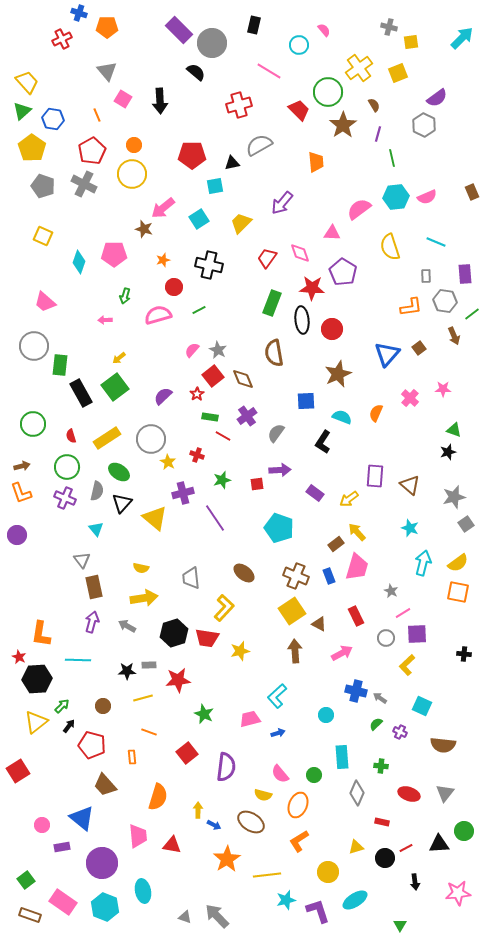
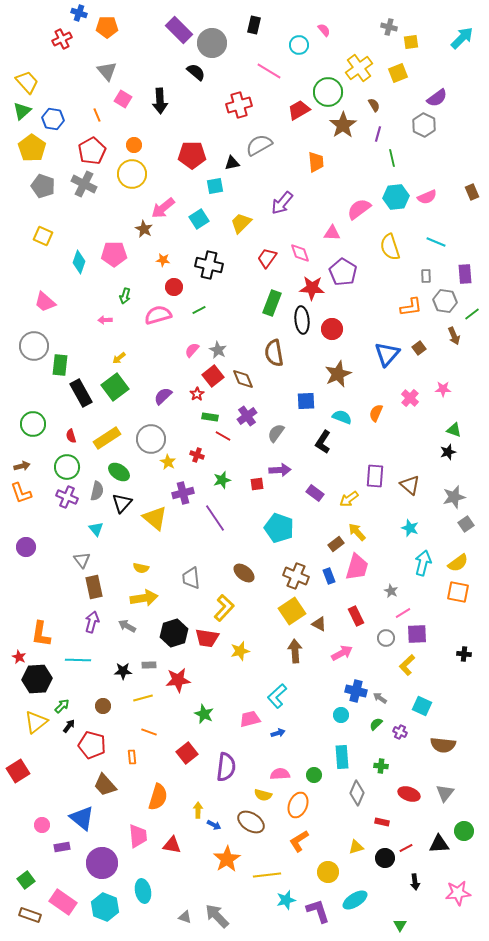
red trapezoid at (299, 110): rotated 75 degrees counterclockwise
brown star at (144, 229): rotated 12 degrees clockwise
orange star at (163, 260): rotated 24 degrees clockwise
purple cross at (65, 498): moved 2 px right, 1 px up
purple circle at (17, 535): moved 9 px right, 12 px down
black star at (127, 671): moved 4 px left
cyan circle at (326, 715): moved 15 px right
pink semicircle at (280, 774): rotated 126 degrees clockwise
